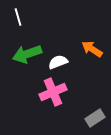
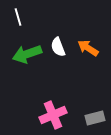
orange arrow: moved 4 px left, 1 px up
white semicircle: moved 15 px up; rotated 90 degrees counterclockwise
pink cross: moved 23 px down
gray rectangle: rotated 18 degrees clockwise
